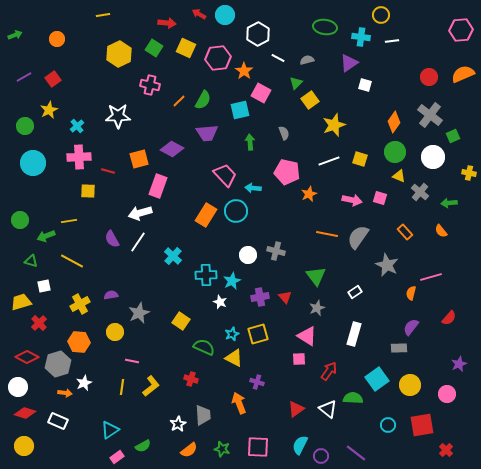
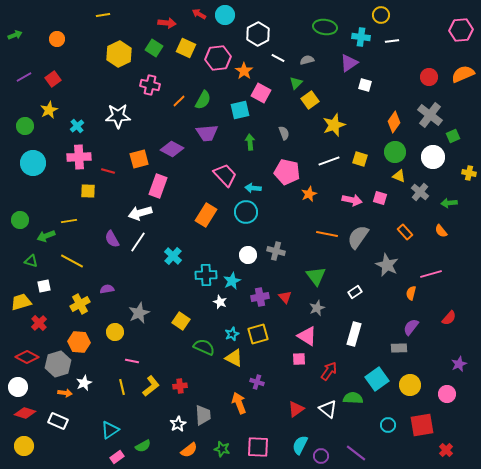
cyan circle at (236, 211): moved 10 px right, 1 px down
pink line at (431, 277): moved 3 px up
purple semicircle at (111, 295): moved 4 px left, 6 px up
red cross at (191, 379): moved 11 px left, 7 px down; rotated 24 degrees counterclockwise
yellow line at (122, 387): rotated 21 degrees counterclockwise
